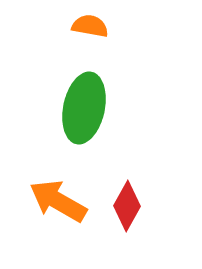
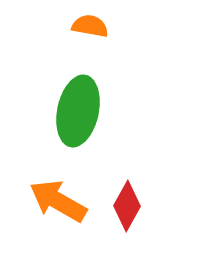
green ellipse: moved 6 px left, 3 px down
